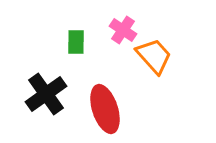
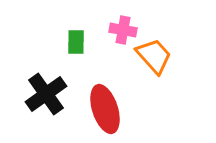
pink cross: rotated 24 degrees counterclockwise
